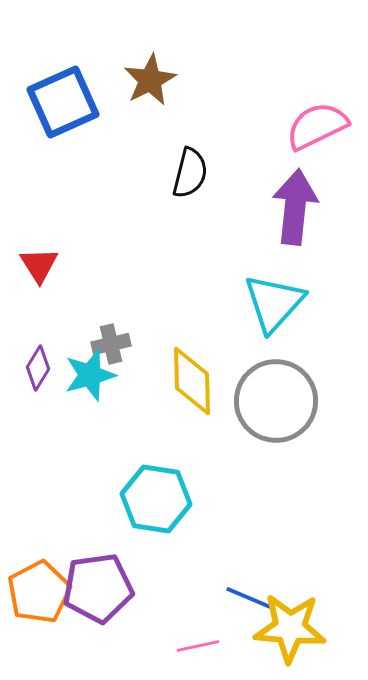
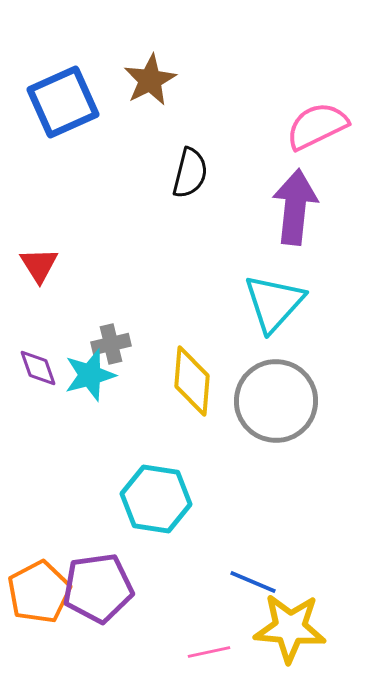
purple diamond: rotated 51 degrees counterclockwise
yellow diamond: rotated 6 degrees clockwise
blue line: moved 4 px right, 16 px up
pink line: moved 11 px right, 6 px down
